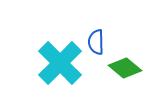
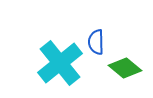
cyan cross: rotated 6 degrees clockwise
